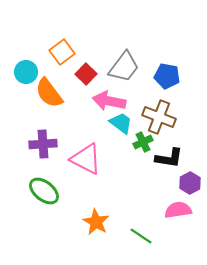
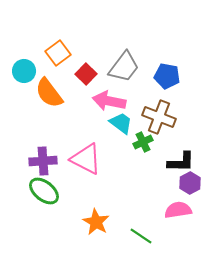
orange square: moved 4 px left, 1 px down
cyan circle: moved 2 px left, 1 px up
purple cross: moved 17 px down
black L-shape: moved 12 px right, 4 px down; rotated 8 degrees counterclockwise
